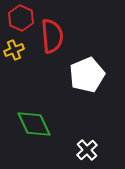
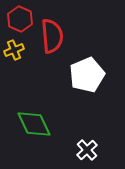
red hexagon: moved 1 px left, 1 px down
